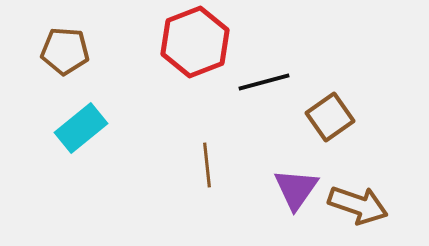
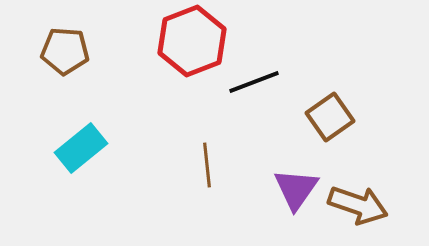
red hexagon: moved 3 px left, 1 px up
black line: moved 10 px left; rotated 6 degrees counterclockwise
cyan rectangle: moved 20 px down
